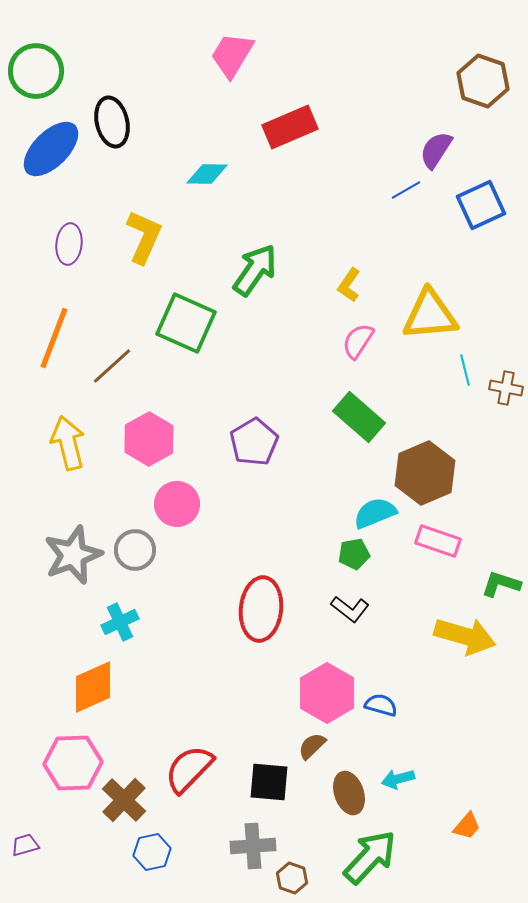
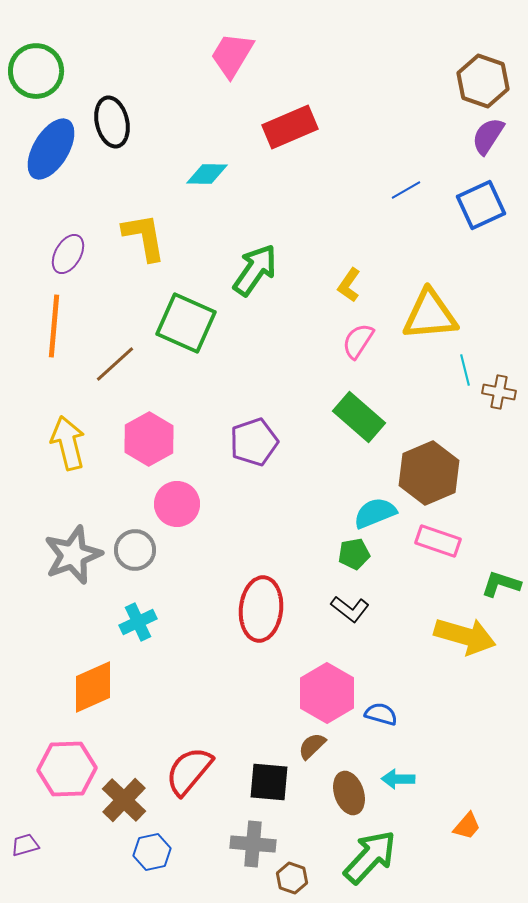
blue ellipse at (51, 149): rotated 14 degrees counterclockwise
purple semicircle at (436, 150): moved 52 px right, 14 px up
yellow L-shape at (144, 237): rotated 34 degrees counterclockwise
purple ellipse at (69, 244): moved 1 px left, 10 px down; rotated 24 degrees clockwise
orange line at (54, 338): moved 12 px up; rotated 16 degrees counterclockwise
brown line at (112, 366): moved 3 px right, 2 px up
brown cross at (506, 388): moved 7 px left, 4 px down
purple pentagon at (254, 442): rotated 12 degrees clockwise
brown hexagon at (425, 473): moved 4 px right
cyan cross at (120, 622): moved 18 px right
blue semicircle at (381, 705): moved 9 px down
pink hexagon at (73, 763): moved 6 px left, 6 px down
red semicircle at (189, 769): moved 2 px down; rotated 4 degrees counterclockwise
cyan arrow at (398, 779): rotated 16 degrees clockwise
gray cross at (253, 846): moved 2 px up; rotated 9 degrees clockwise
